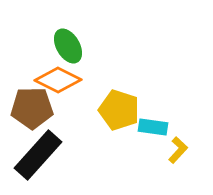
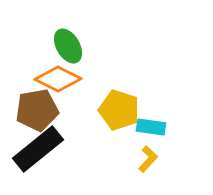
orange diamond: moved 1 px up
brown pentagon: moved 5 px right, 2 px down; rotated 9 degrees counterclockwise
cyan rectangle: moved 2 px left
yellow L-shape: moved 30 px left, 9 px down
black rectangle: moved 6 px up; rotated 9 degrees clockwise
